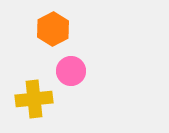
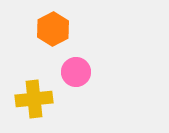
pink circle: moved 5 px right, 1 px down
